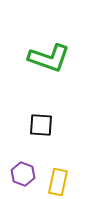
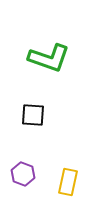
black square: moved 8 px left, 10 px up
yellow rectangle: moved 10 px right
